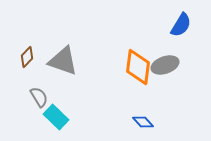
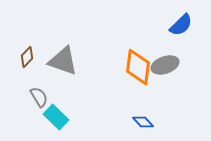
blue semicircle: rotated 15 degrees clockwise
